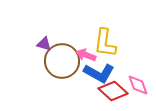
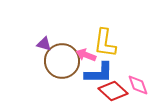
blue L-shape: rotated 28 degrees counterclockwise
